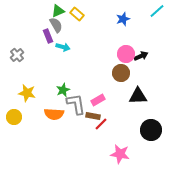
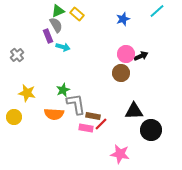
black triangle: moved 4 px left, 15 px down
pink rectangle: moved 12 px left, 28 px down; rotated 40 degrees clockwise
